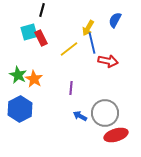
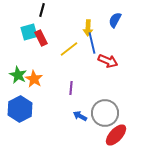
yellow arrow: rotated 28 degrees counterclockwise
red arrow: rotated 12 degrees clockwise
red ellipse: rotated 30 degrees counterclockwise
